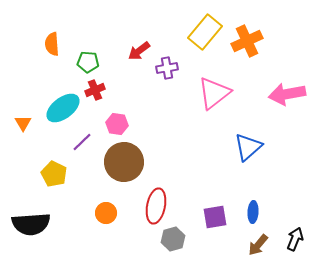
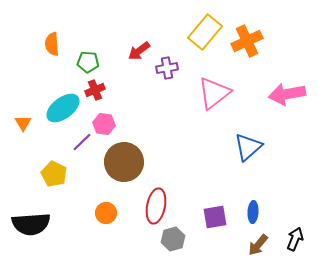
pink hexagon: moved 13 px left
